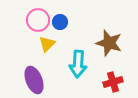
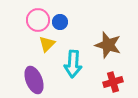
brown star: moved 1 px left, 2 px down
cyan arrow: moved 5 px left
